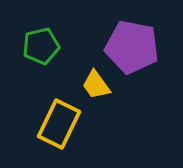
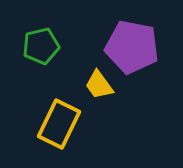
yellow trapezoid: moved 3 px right
